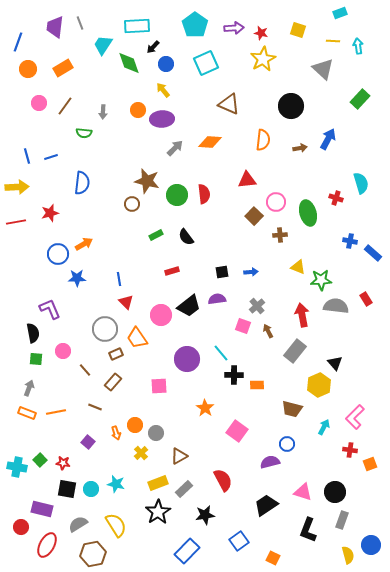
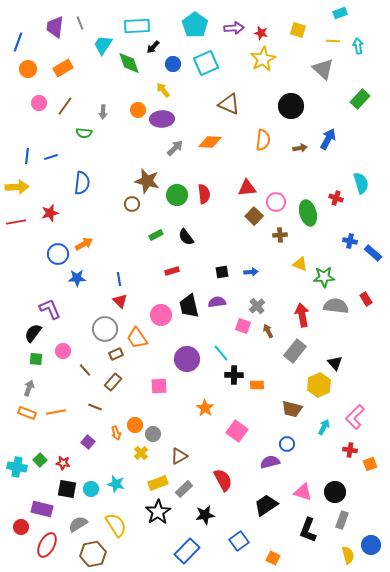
blue circle at (166, 64): moved 7 px right
blue line at (27, 156): rotated 21 degrees clockwise
red triangle at (247, 180): moved 8 px down
yellow triangle at (298, 267): moved 2 px right, 3 px up
green star at (321, 280): moved 3 px right, 3 px up
purple semicircle at (217, 299): moved 3 px down
red triangle at (126, 302): moved 6 px left, 1 px up
black trapezoid at (189, 306): rotated 115 degrees clockwise
black semicircle at (33, 333): rotated 132 degrees counterclockwise
gray circle at (156, 433): moved 3 px left, 1 px down
